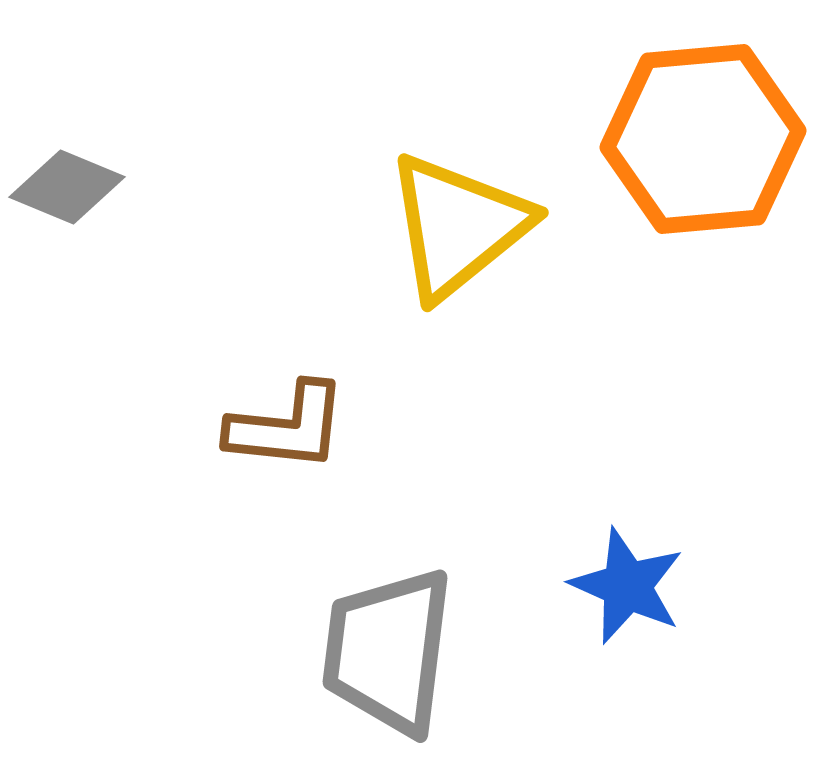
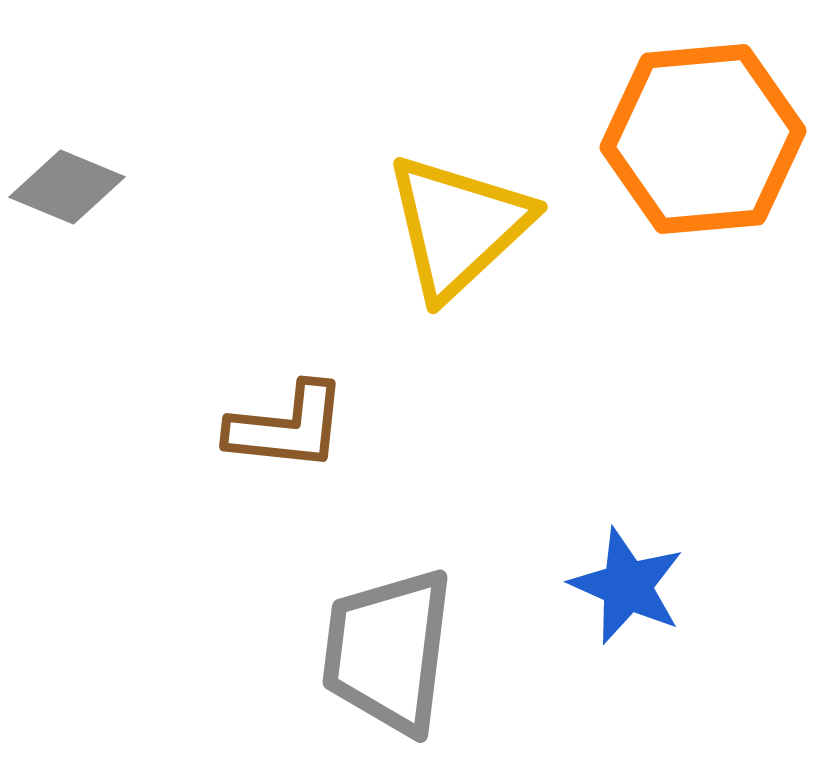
yellow triangle: rotated 4 degrees counterclockwise
